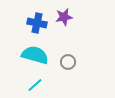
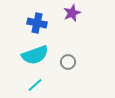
purple star: moved 8 px right, 4 px up; rotated 12 degrees counterclockwise
cyan semicircle: rotated 144 degrees clockwise
